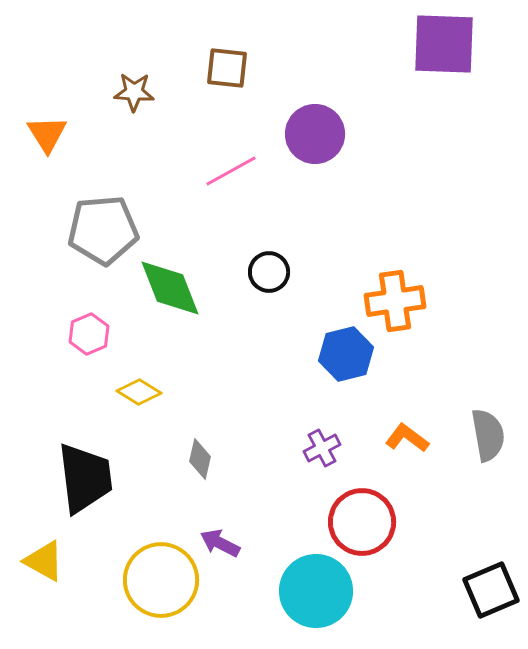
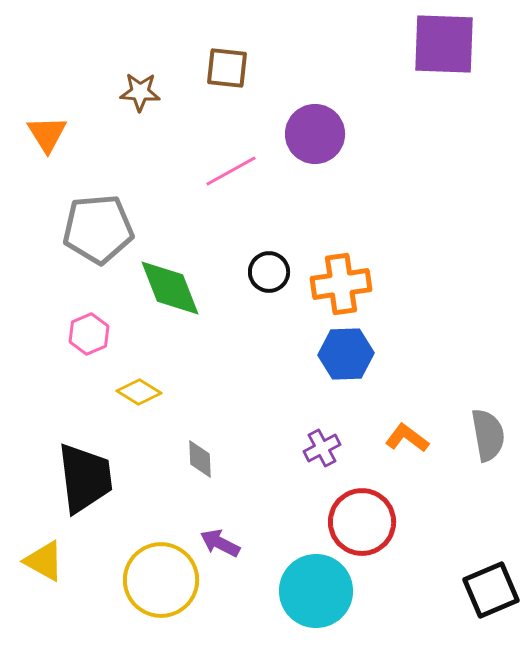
brown star: moved 6 px right
gray pentagon: moved 5 px left, 1 px up
orange cross: moved 54 px left, 17 px up
blue hexagon: rotated 12 degrees clockwise
gray diamond: rotated 15 degrees counterclockwise
